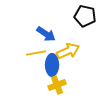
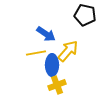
black pentagon: moved 1 px up
yellow arrow: rotated 25 degrees counterclockwise
